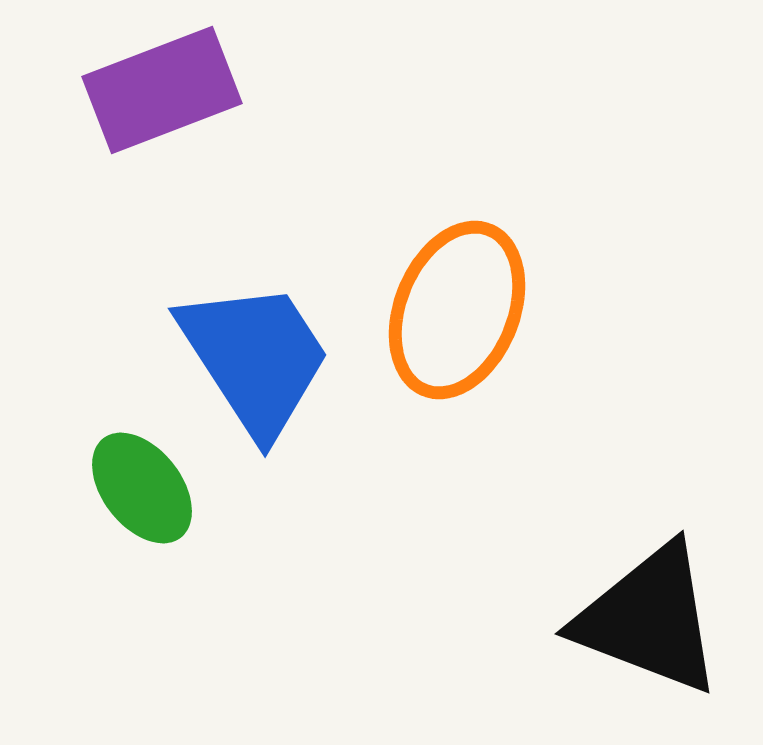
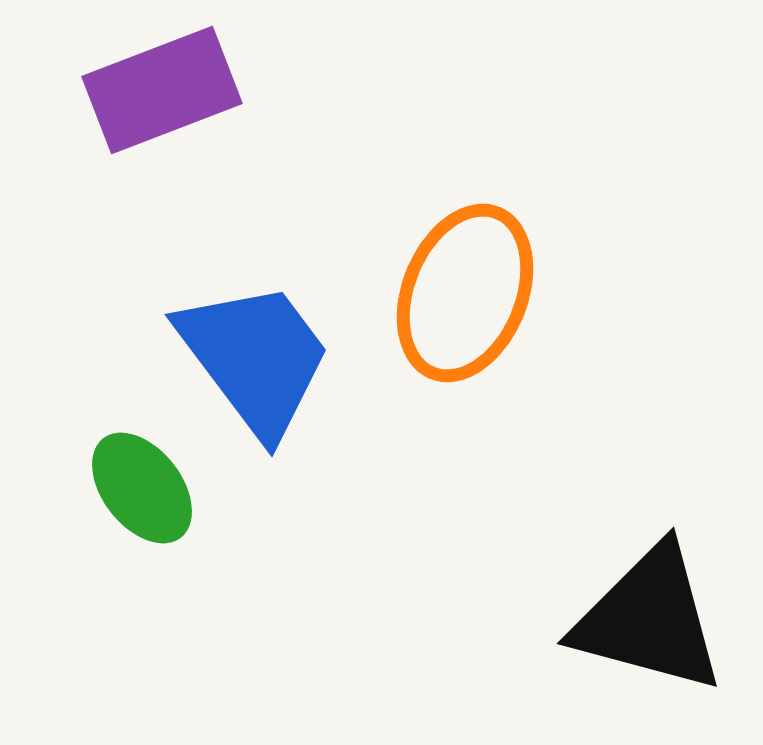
orange ellipse: moved 8 px right, 17 px up
blue trapezoid: rotated 4 degrees counterclockwise
black triangle: rotated 6 degrees counterclockwise
